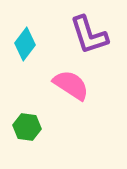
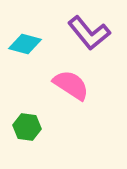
purple L-shape: moved 2 px up; rotated 21 degrees counterclockwise
cyan diamond: rotated 68 degrees clockwise
